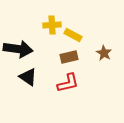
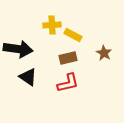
brown rectangle: moved 1 px left, 1 px down
